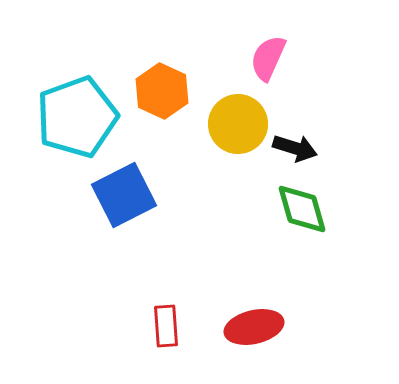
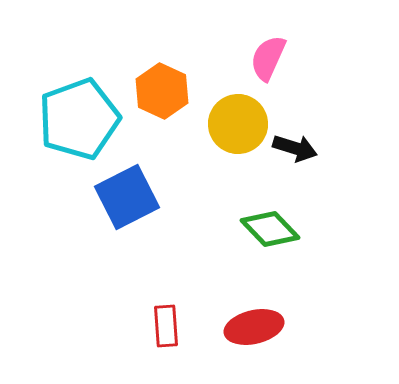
cyan pentagon: moved 2 px right, 2 px down
blue square: moved 3 px right, 2 px down
green diamond: moved 32 px left, 20 px down; rotated 28 degrees counterclockwise
